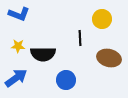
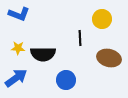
yellow star: moved 2 px down
